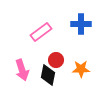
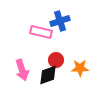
blue cross: moved 21 px left, 3 px up; rotated 18 degrees counterclockwise
pink rectangle: rotated 50 degrees clockwise
orange star: moved 1 px left, 1 px up
black diamond: rotated 60 degrees clockwise
